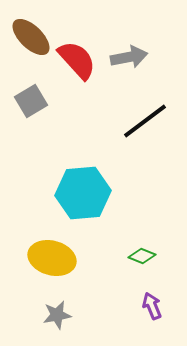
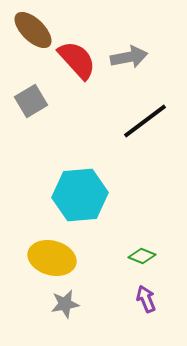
brown ellipse: moved 2 px right, 7 px up
cyan hexagon: moved 3 px left, 2 px down
purple arrow: moved 6 px left, 7 px up
gray star: moved 8 px right, 11 px up
